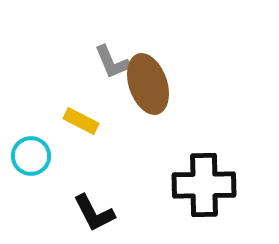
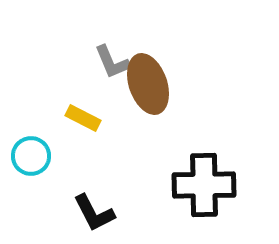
yellow rectangle: moved 2 px right, 3 px up
